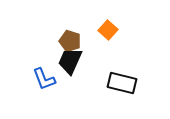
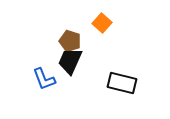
orange square: moved 6 px left, 7 px up
